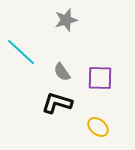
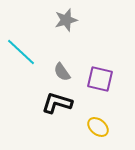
purple square: moved 1 px down; rotated 12 degrees clockwise
